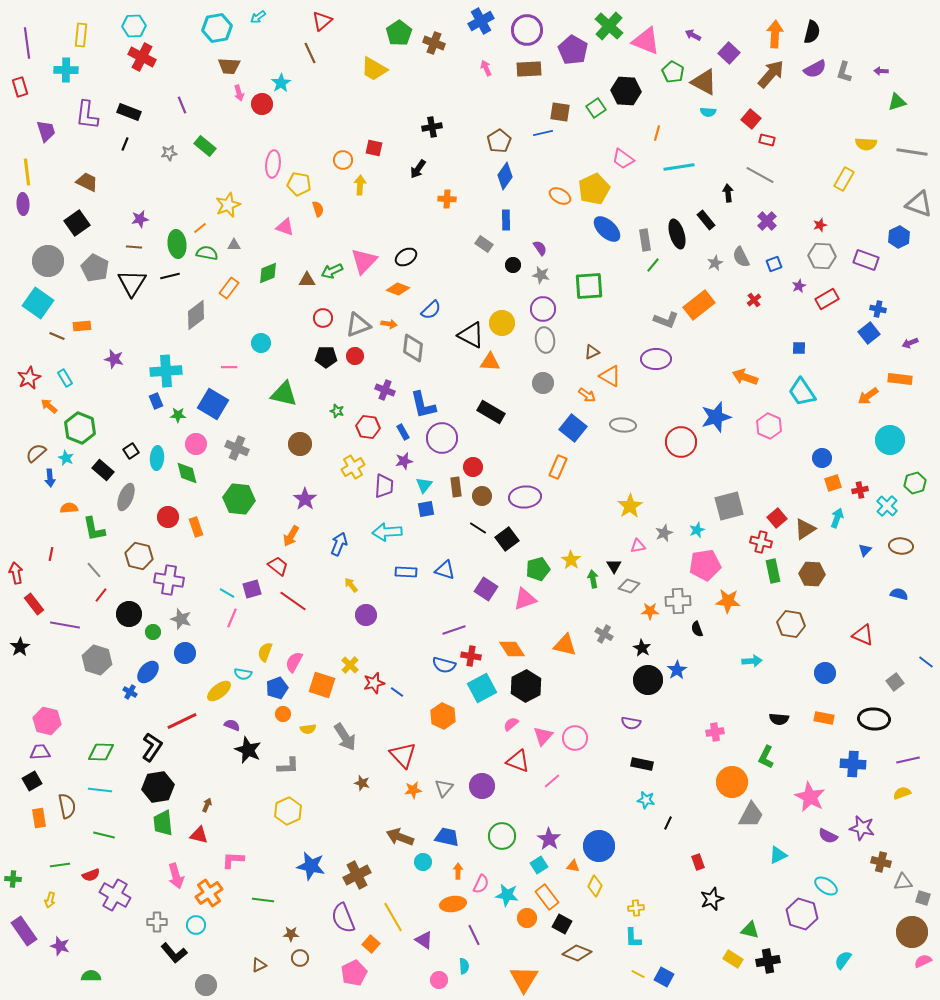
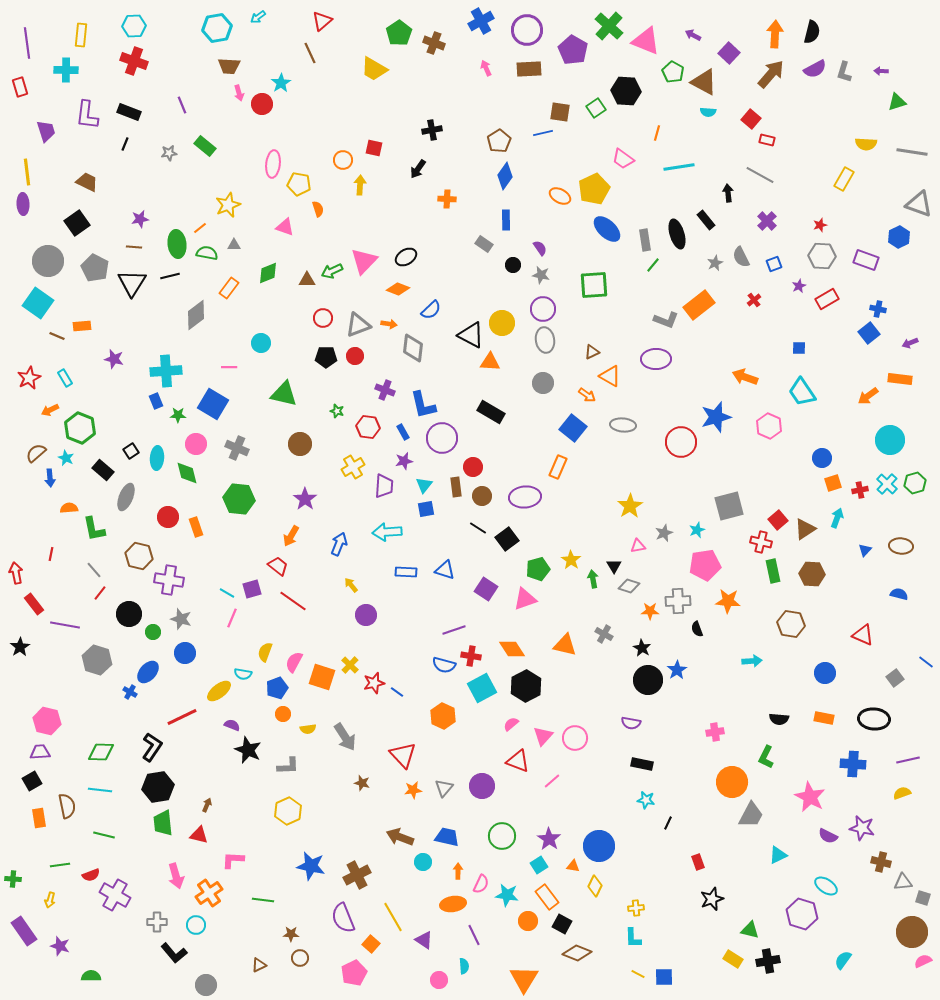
red cross at (142, 57): moved 8 px left, 4 px down; rotated 8 degrees counterclockwise
black cross at (432, 127): moved 3 px down
green square at (589, 286): moved 5 px right, 1 px up
orange arrow at (49, 406): moved 1 px right, 4 px down; rotated 66 degrees counterclockwise
cyan cross at (887, 506): moved 22 px up
red square at (777, 518): moved 1 px right, 2 px down
red line at (101, 595): moved 1 px left, 2 px up
gray square at (895, 682): moved 4 px up
orange square at (322, 685): moved 8 px up
red line at (182, 721): moved 4 px up
orange circle at (527, 918): moved 1 px right, 3 px down
blue square at (664, 977): rotated 30 degrees counterclockwise
